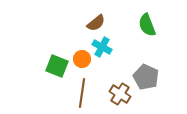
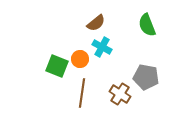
orange circle: moved 2 px left
gray pentagon: rotated 15 degrees counterclockwise
